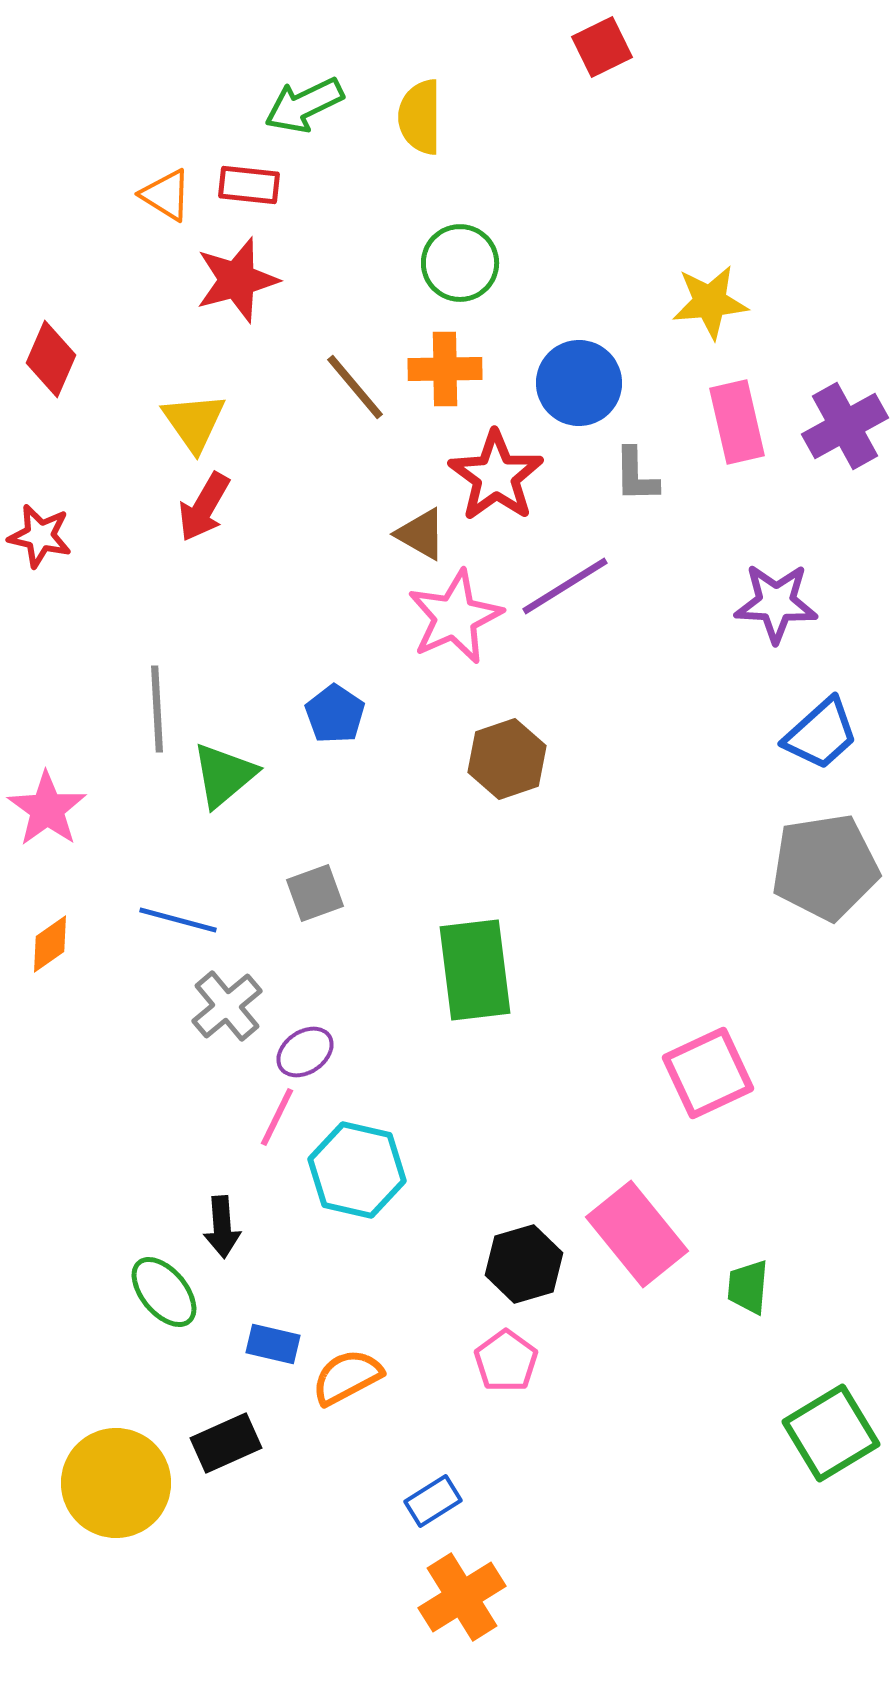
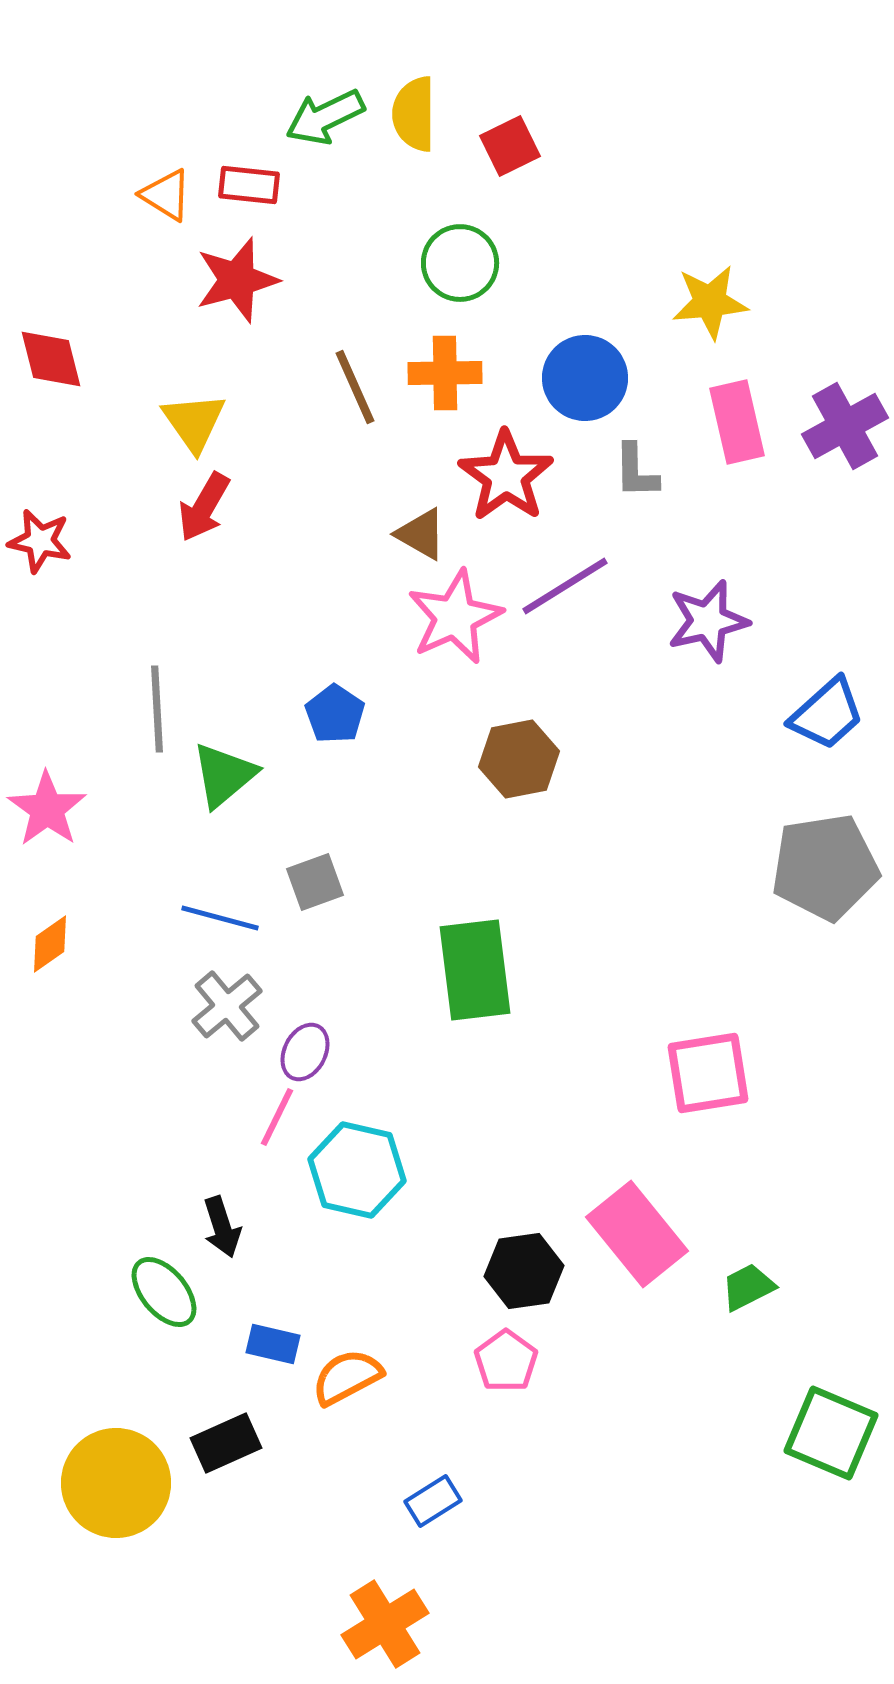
red square at (602, 47): moved 92 px left, 99 px down
green arrow at (304, 105): moved 21 px right, 12 px down
yellow semicircle at (420, 117): moved 6 px left, 3 px up
red diamond at (51, 359): rotated 38 degrees counterclockwise
orange cross at (445, 369): moved 4 px down
blue circle at (579, 383): moved 6 px right, 5 px up
brown line at (355, 387): rotated 16 degrees clockwise
gray L-shape at (636, 475): moved 4 px up
red star at (496, 476): moved 10 px right
red star at (40, 536): moved 5 px down
purple star at (776, 603): moved 68 px left, 18 px down; rotated 16 degrees counterclockwise
blue trapezoid at (821, 734): moved 6 px right, 20 px up
brown hexagon at (507, 759): moved 12 px right; rotated 8 degrees clockwise
gray square at (315, 893): moved 11 px up
blue line at (178, 920): moved 42 px right, 2 px up
purple ellipse at (305, 1052): rotated 28 degrees counterclockwise
pink square at (708, 1073): rotated 16 degrees clockwise
black arrow at (222, 1227): rotated 14 degrees counterclockwise
black hexagon at (524, 1264): moved 7 px down; rotated 8 degrees clockwise
green trapezoid at (748, 1287): rotated 58 degrees clockwise
green square at (831, 1433): rotated 36 degrees counterclockwise
orange cross at (462, 1597): moved 77 px left, 27 px down
